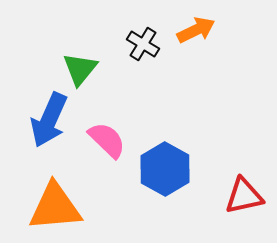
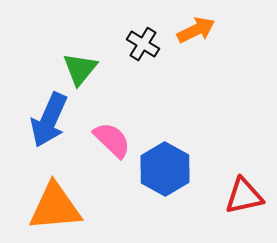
pink semicircle: moved 5 px right
